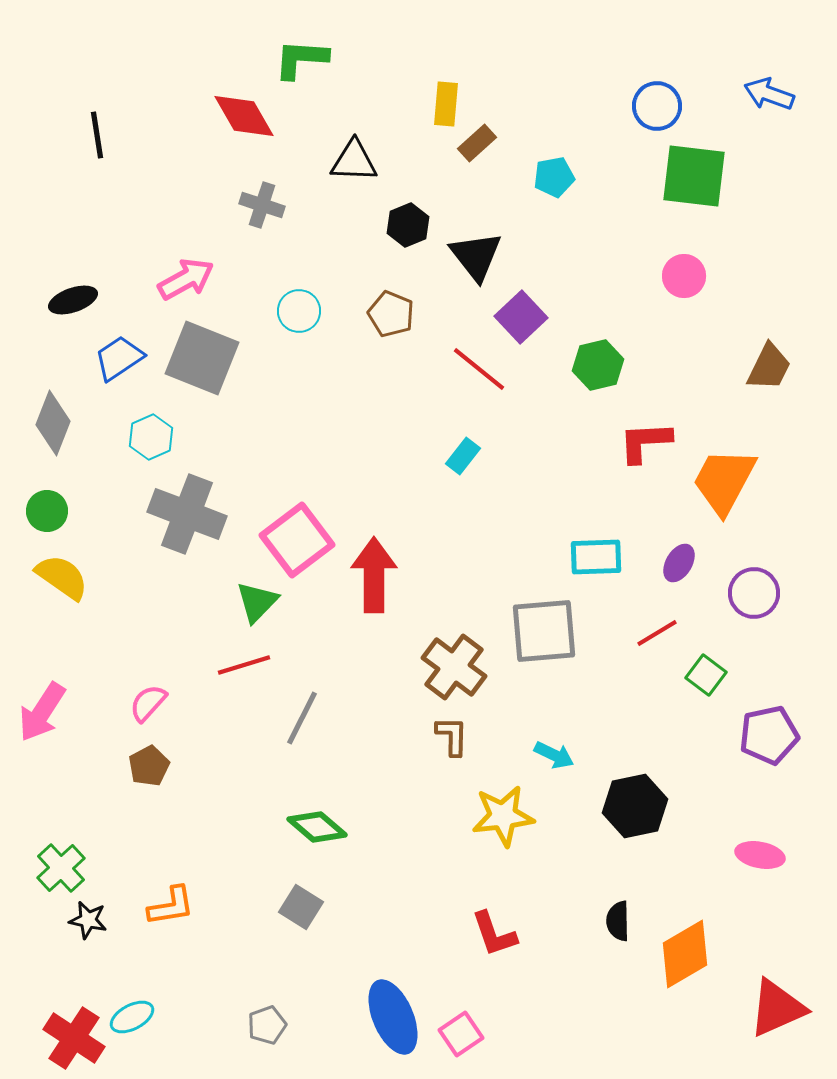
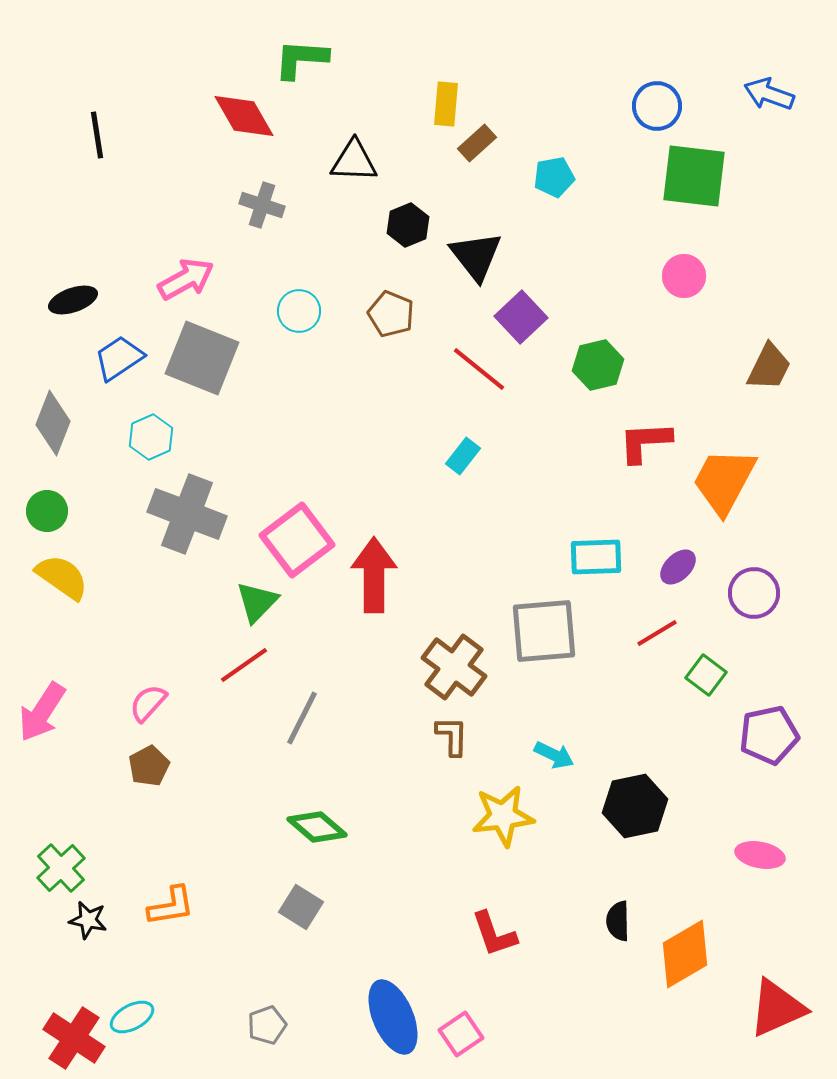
purple ellipse at (679, 563): moved 1 px left, 4 px down; rotated 15 degrees clockwise
red line at (244, 665): rotated 18 degrees counterclockwise
